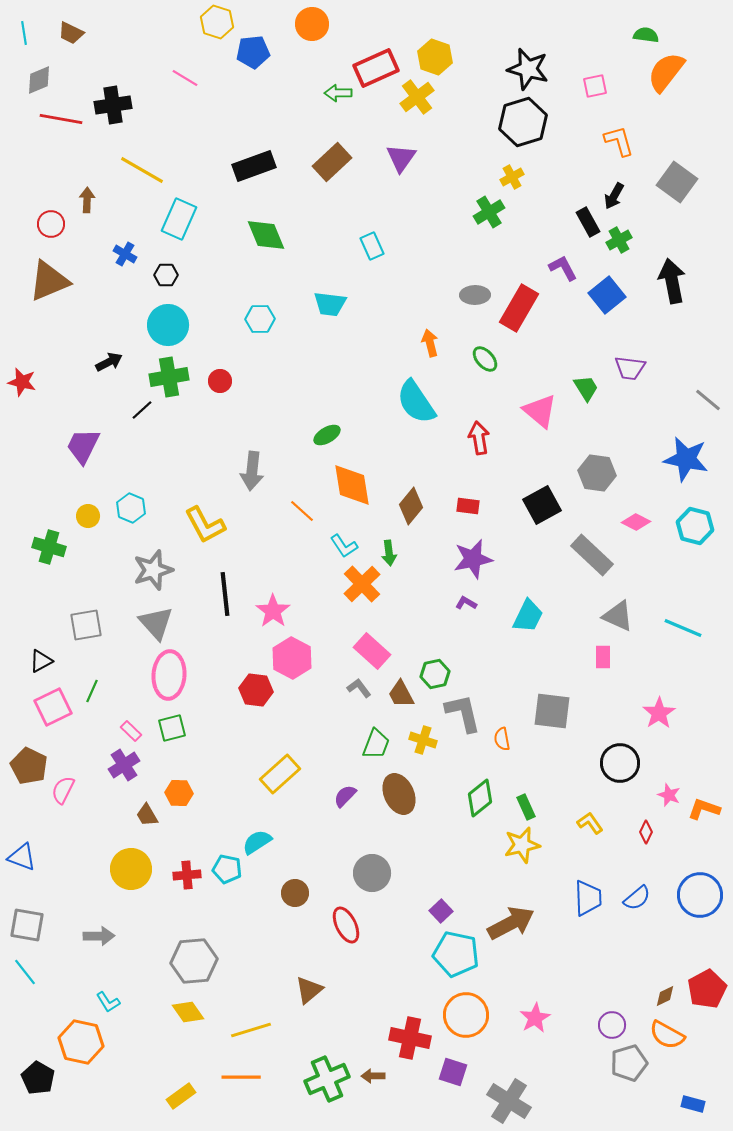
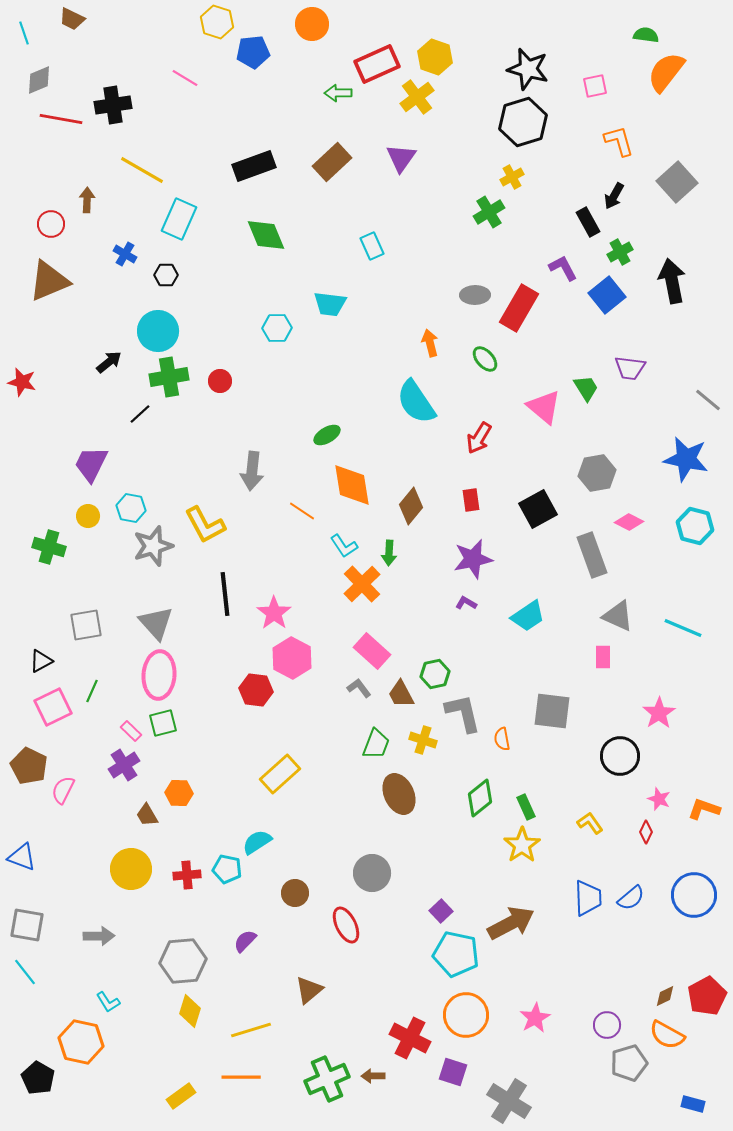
cyan line at (24, 33): rotated 10 degrees counterclockwise
brown trapezoid at (71, 33): moved 1 px right, 14 px up
red rectangle at (376, 68): moved 1 px right, 4 px up
gray square at (677, 182): rotated 12 degrees clockwise
green cross at (619, 240): moved 1 px right, 12 px down
cyan hexagon at (260, 319): moved 17 px right, 9 px down
cyan circle at (168, 325): moved 10 px left, 6 px down
black arrow at (109, 362): rotated 12 degrees counterclockwise
black line at (142, 410): moved 2 px left, 4 px down
pink triangle at (540, 411): moved 4 px right, 4 px up
red arrow at (479, 438): rotated 140 degrees counterclockwise
purple trapezoid at (83, 446): moved 8 px right, 18 px down
gray hexagon at (597, 473): rotated 18 degrees counterclockwise
black square at (542, 505): moved 4 px left, 4 px down
red rectangle at (468, 506): moved 3 px right, 6 px up; rotated 75 degrees clockwise
cyan hexagon at (131, 508): rotated 12 degrees counterclockwise
orange line at (302, 511): rotated 8 degrees counterclockwise
pink diamond at (636, 522): moved 7 px left
green arrow at (389, 553): rotated 10 degrees clockwise
gray rectangle at (592, 555): rotated 27 degrees clockwise
gray star at (153, 570): moved 24 px up
pink star at (273, 611): moved 1 px right, 2 px down
cyan trapezoid at (528, 616): rotated 30 degrees clockwise
pink ellipse at (169, 675): moved 10 px left
green square at (172, 728): moved 9 px left, 5 px up
black circle at (620, 763): moved 7 px up
pink star at (669, 795): moved 10 px left, 4 px down
purple semicircle at (345, 796): moved 100 px left, 145 px down
yellow star at (522, 845): rotated 21 degrees counterclockwise
blue circle at (700, 895): moved 6 px left
blue semicircle at (637, 898): moved 6 px left
gray hexagon at (194, 961): moved 11 px left
red pentagon at (707, 989): moved 7 px down
yellow diamond at (188, 1012): moved 2 px right, 1 px up; rotated 52 degrees clockwise
purple circle at (612, 1025): moved 5 px left
red cross at (410, 1038): rotated 15 degrees clockwise
